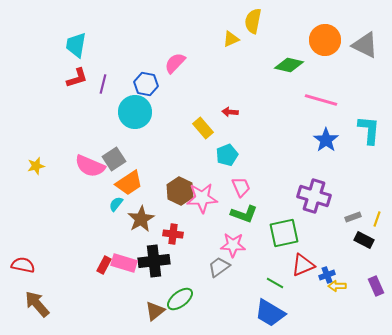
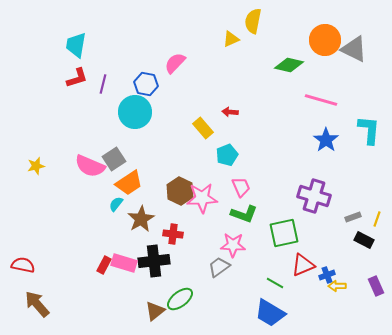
gray triangle at (365, 45): moved 11 px left, 4 px down
